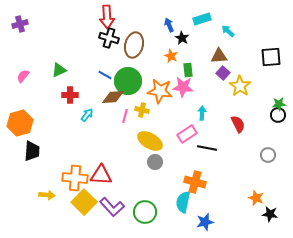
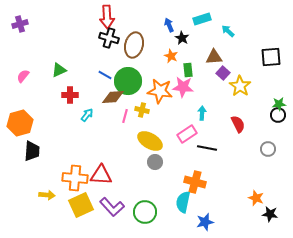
brown triangle at (219, 56): moved 5 px left, 1 px down
gray circle at (268, 155): moved 6 px up
yellow square at (84, 202): moved 3 px left, 3 px down; rotated 20 degrees clockwise
